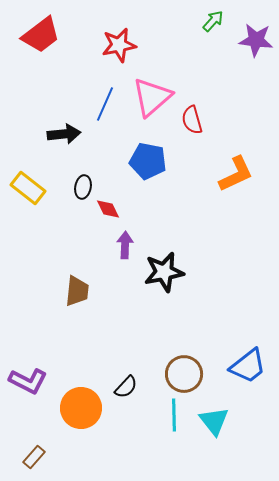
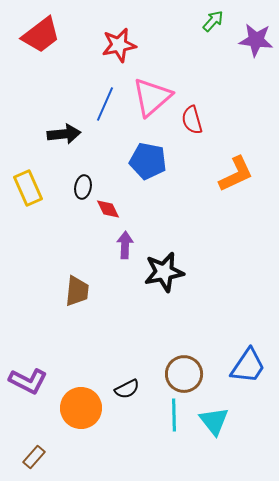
yellow rectangle: rotated 28 degrees clockwise
blue trapezoid: rotated 18 degrees counterclockwise
black semicircle: moved 1 px right, 2 px down; rotated 20 degrees clockwise
